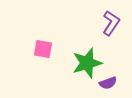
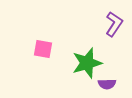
purple L-shape: moved 3 px right, 1 px down
purple semicircle: moved 1 px left, 1 px down; rotated 18 degrees clockwise
